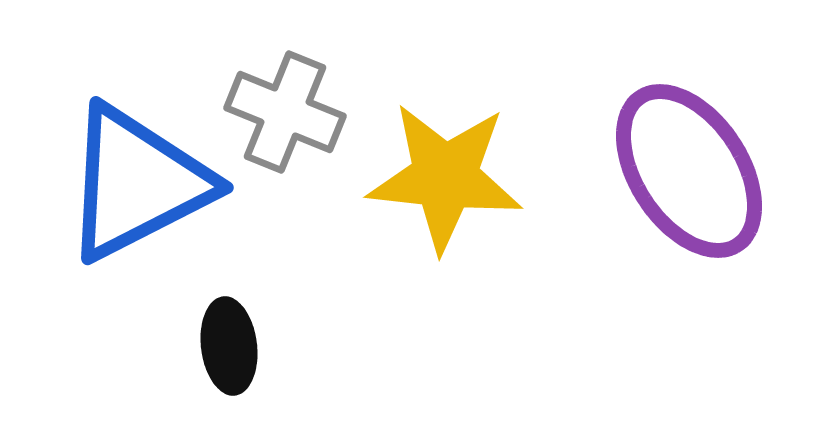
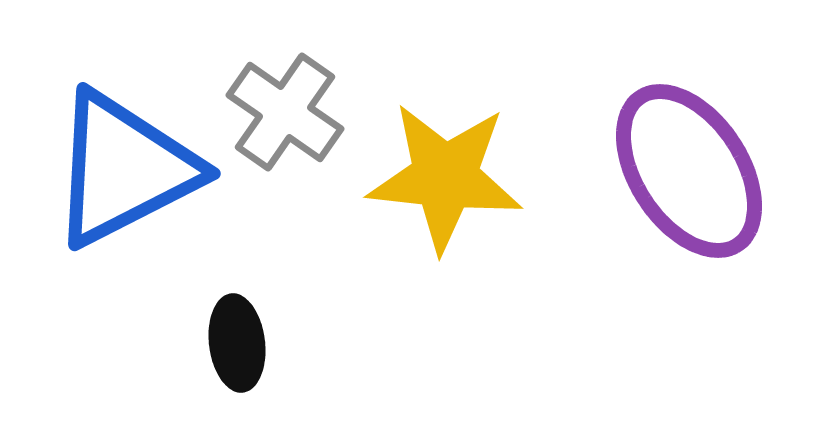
gray cross: rotated 13 degrees clockwise
blue triangle: moved 13 px left, 14 px up
black ellipse: moved 8 px right, 3 px up
